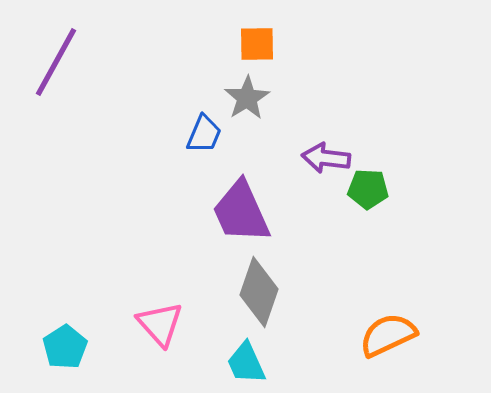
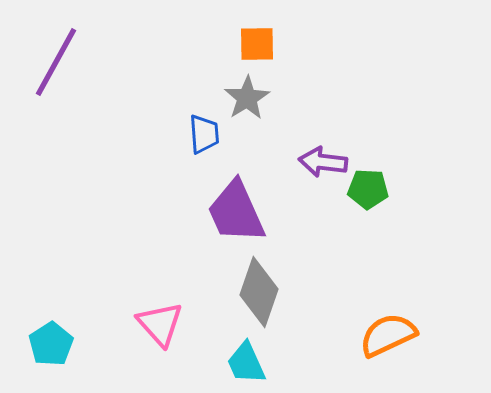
blue trapezoid: rotated 27 degrees counterclockwise
purple arrow: moved 3 px left, 4 px down
purple trapezoid: moved 5 px left
cyan pentagon: moved 14 px left, 3 px up
